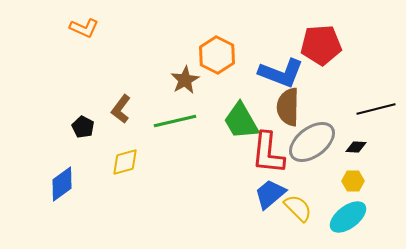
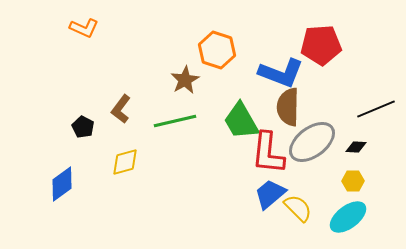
orange hexagon: moved 5 px up; rotated 9 degrees counterclockwise
black line: rotated 9 degrees counterclockwise
